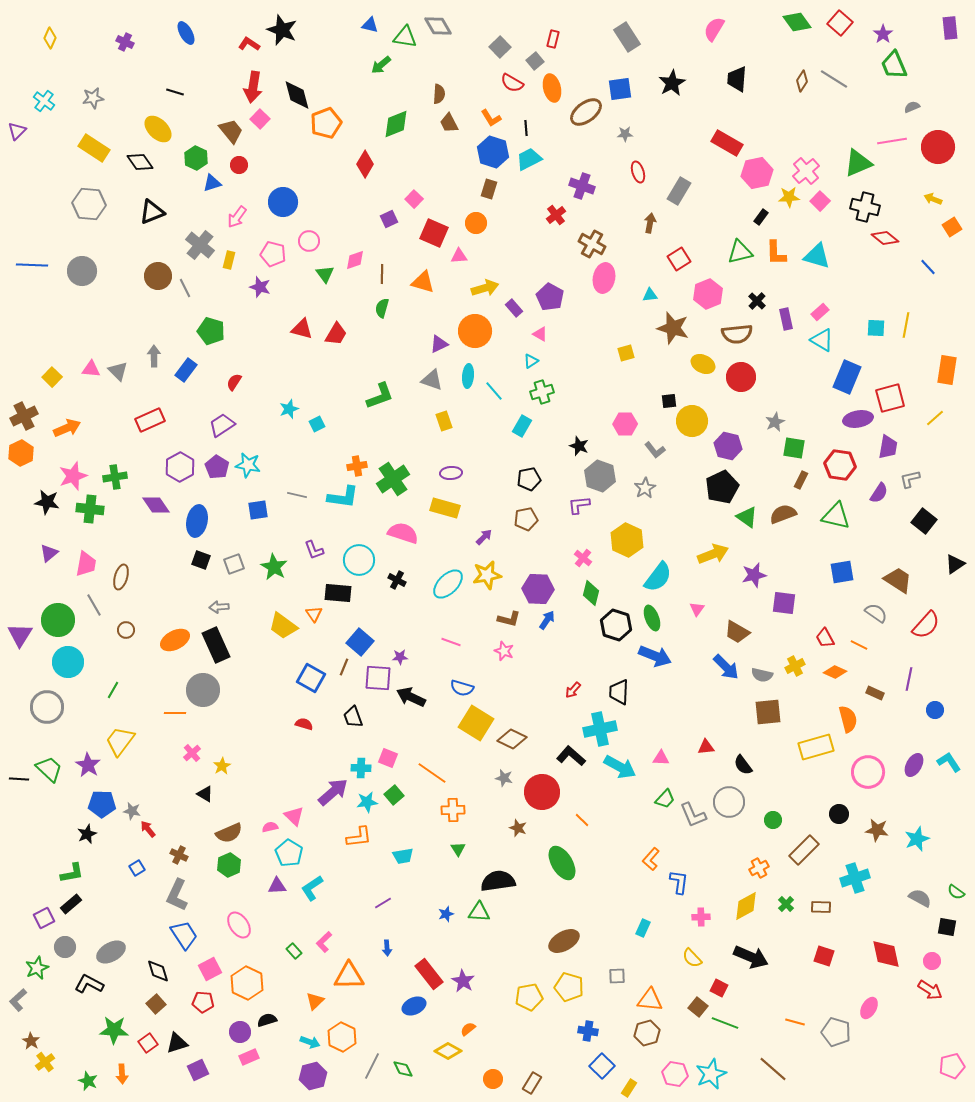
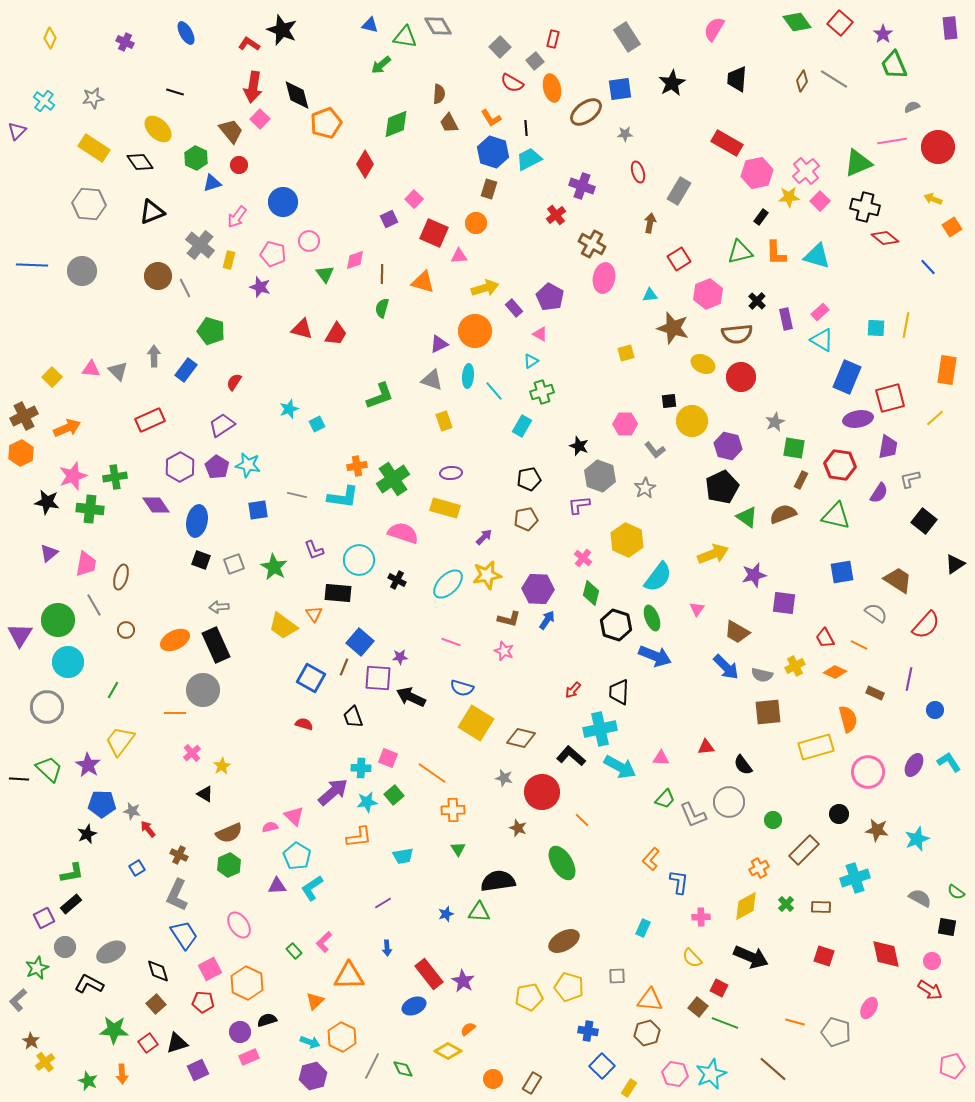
brown diamond at (512, 739): moved 9 px right, 1 px up; rotated 12 degrees counterclockwise
cyan pentagon at (289, 853): moved 8 px right, 3 px down
